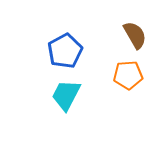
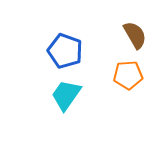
blue pentagon: rotated 24 degrees counterclockwise
cyan trapezoid: rotated 8 degrees clockwise
